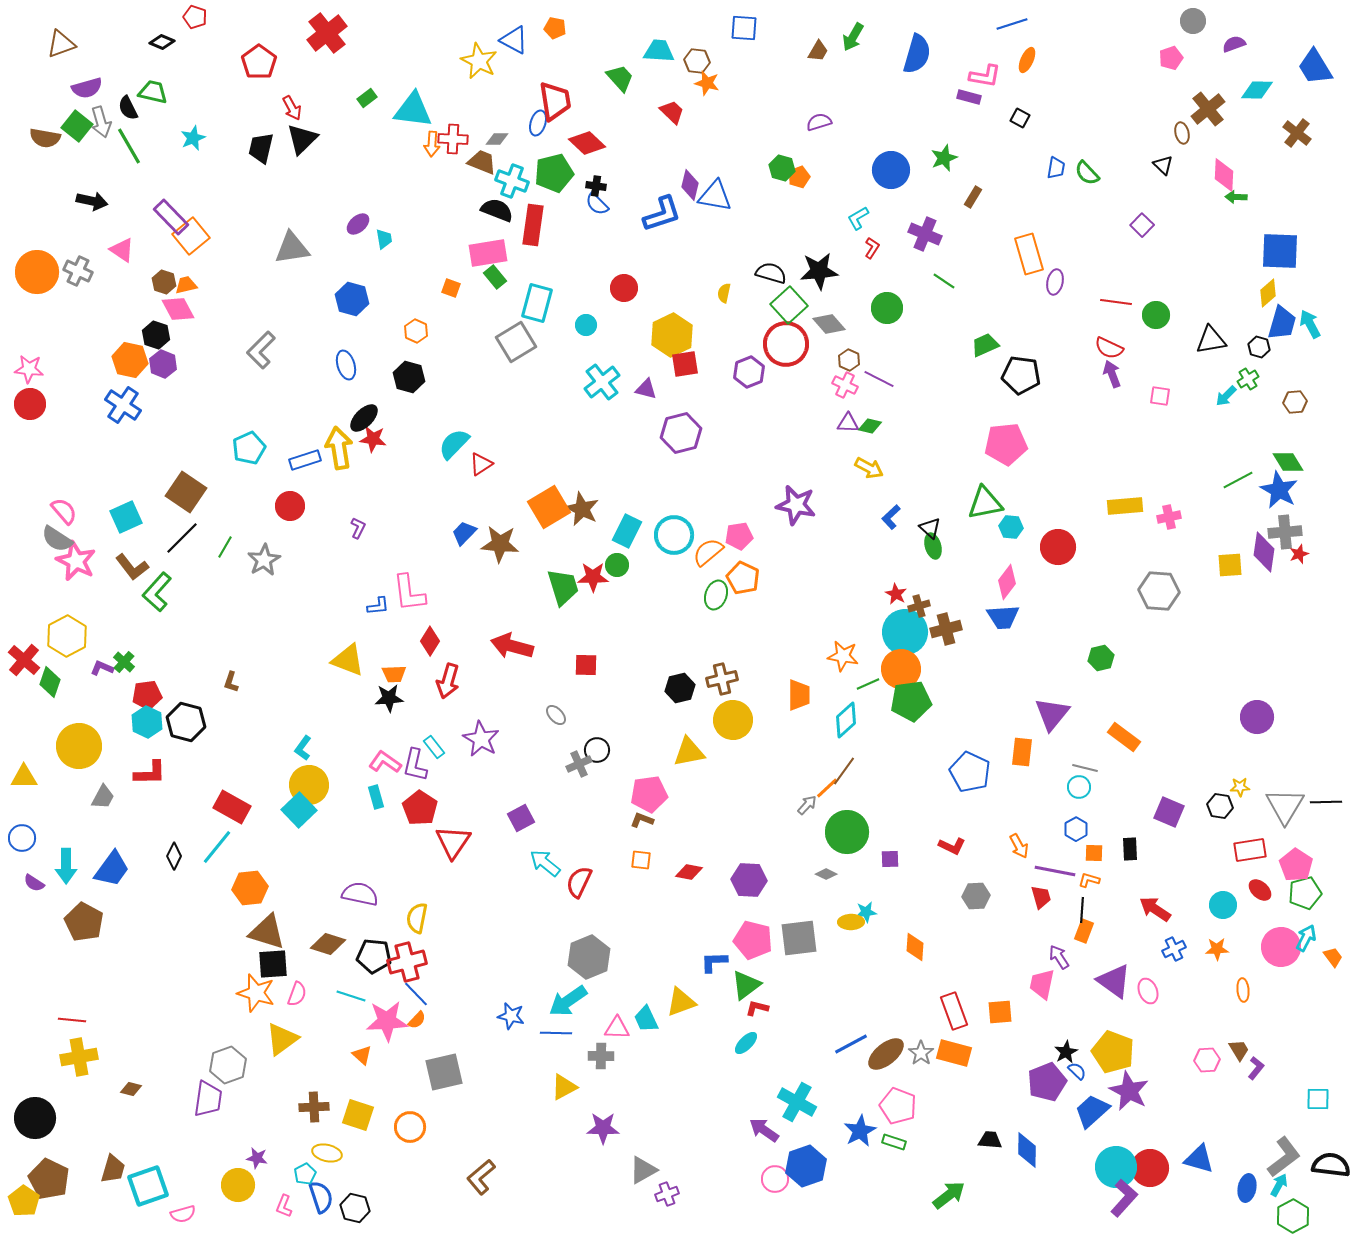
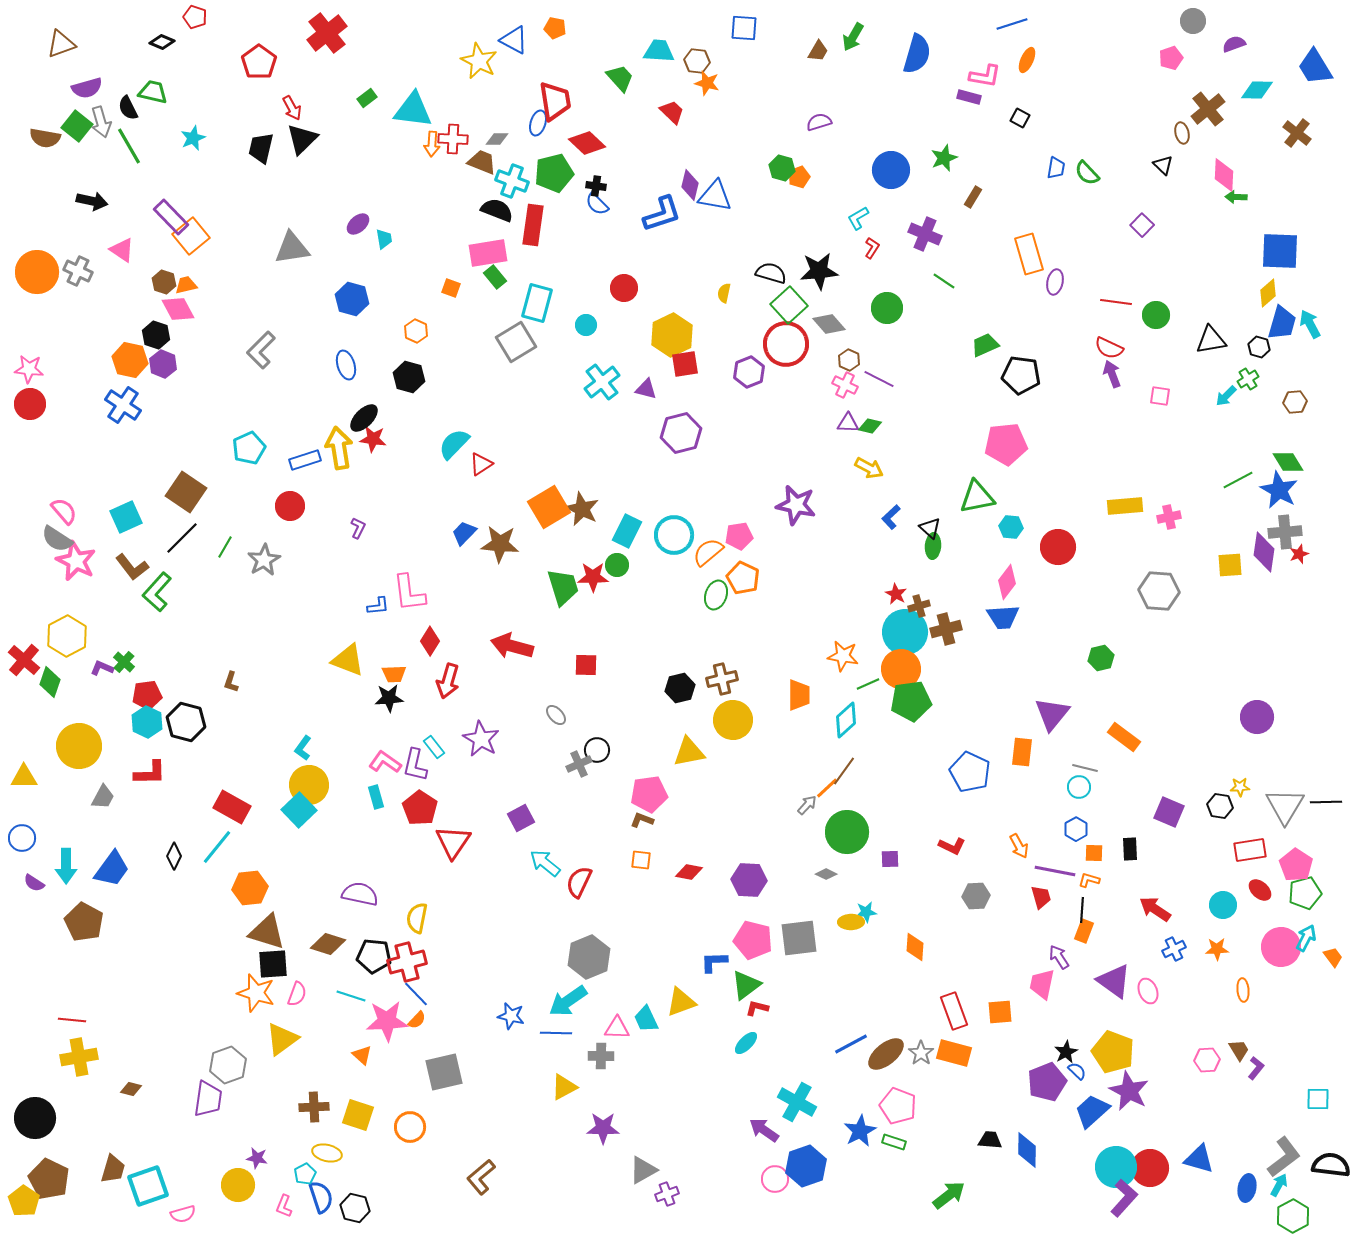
green triangle at (985, 503): moved 8 px left, 6 px up
green ellipse at (933, 546): rotated 20 degrees clockwise
